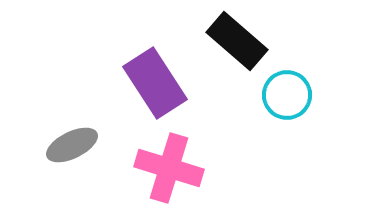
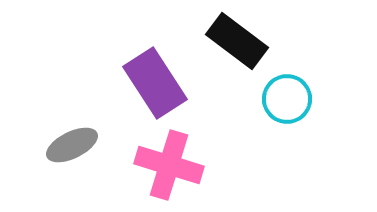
black rectangle: rotated 4 degrees counterclockwise
cyan circle: moved 4 px down
pink cross: moved 3 px up
